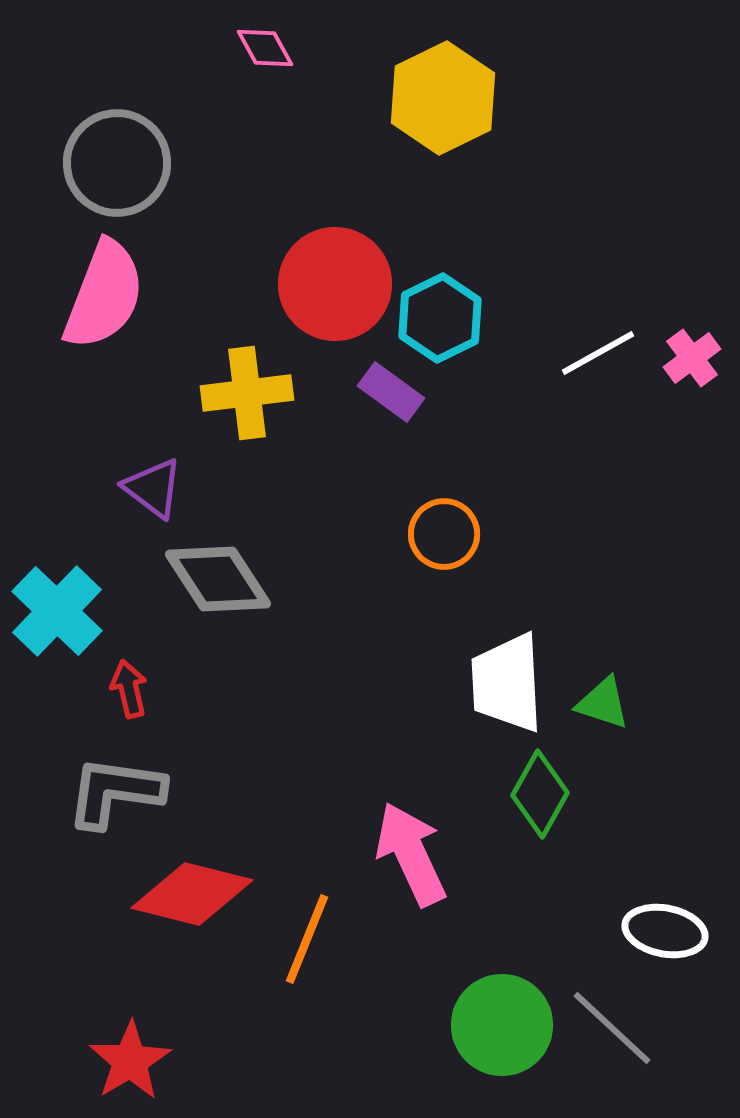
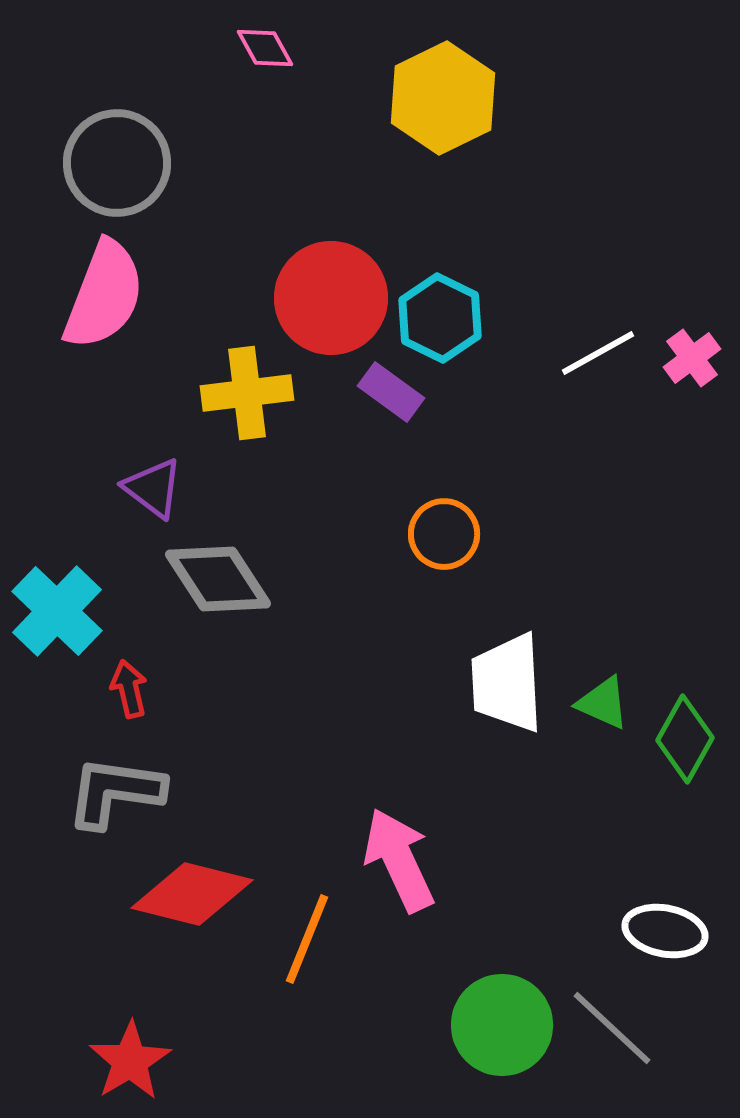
red circle: moved 4 px left, 14 px down
cyan hexagon: rotated 8 degrees counterclockwise
green triangle: rotated 6 degrees clockwise
green diamond: moved 145 px right, 55 px up
pink arrow: moved 12 px left, 6 px down
